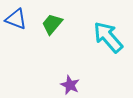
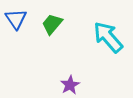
blue triangle: rotated 35 degrees clockwise
purple star: rotated 18 degrees clockwise
